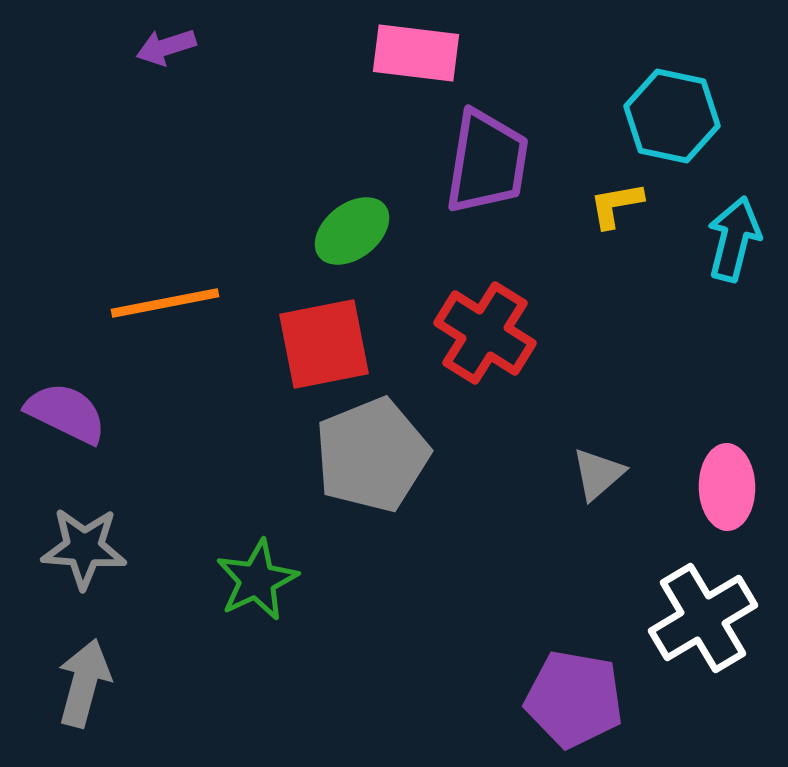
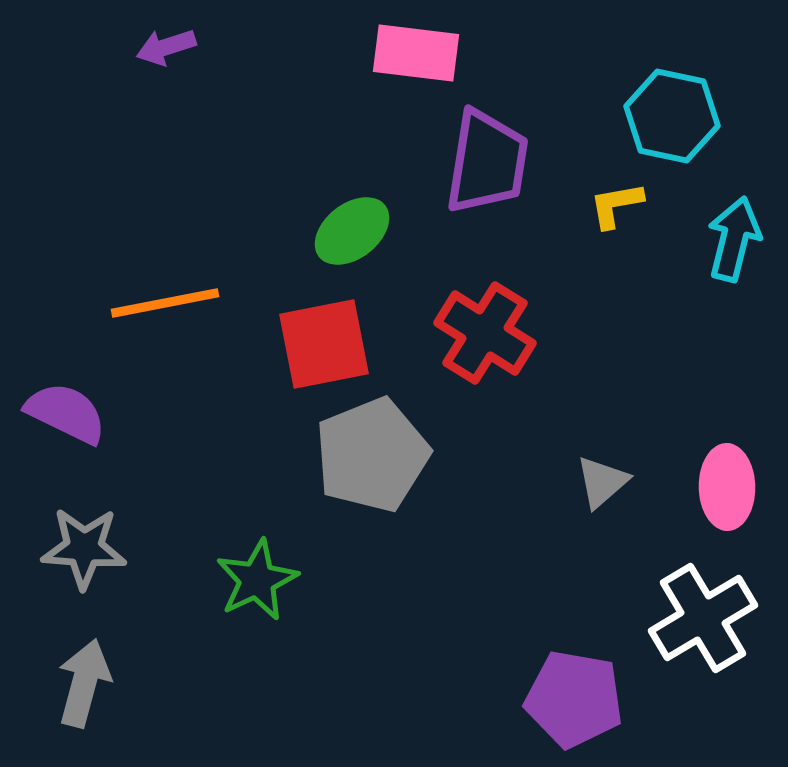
gray triangle: moved 4 px right, 8 px down
